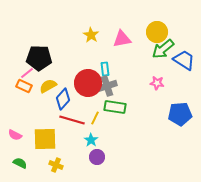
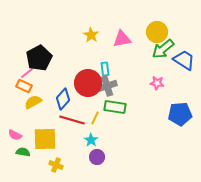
black pentagon: rotated 30 degrees counterclockwise
yellow semicircle: moved 15 px left, 16 px down
green semicircle: moved 3 px right, 11 px up; rotated 16 degrees counterclockwise
